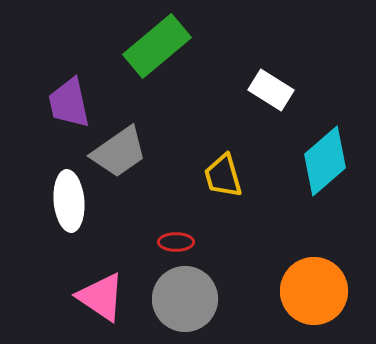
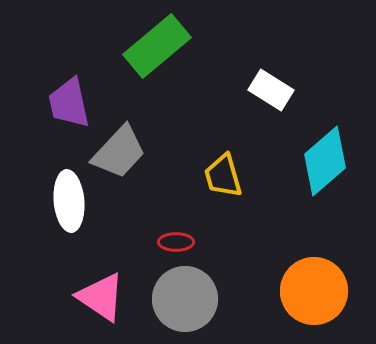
gray trapezoid: rotated 12 degrees counterclockwise
